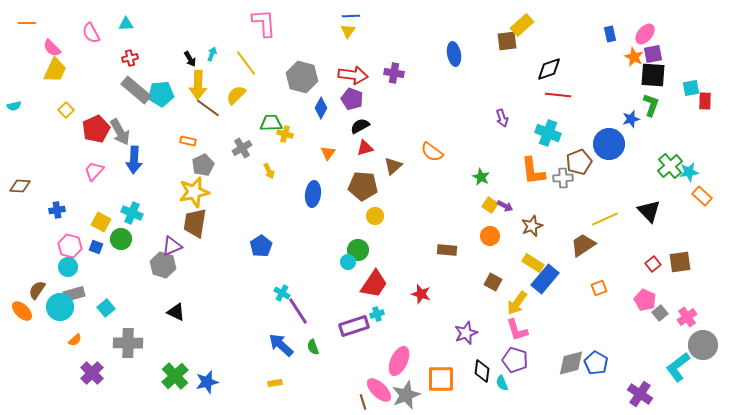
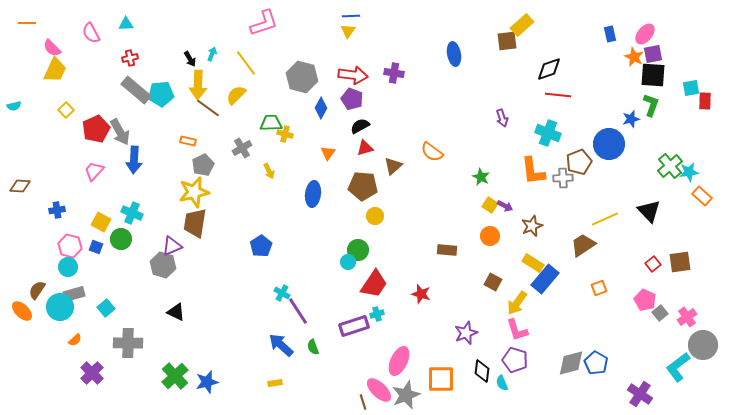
pink L-shape at (264, 23): rotated 76 degrees clockwise
